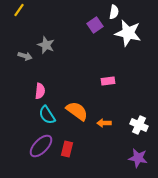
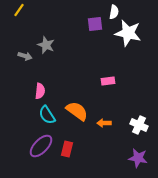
purple square: moved 1 px up; rotated 28 degrees clockwise
